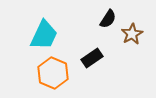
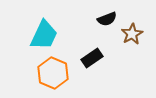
black semicircle: moved 1 px left; rotated 36 degrees clockwise
